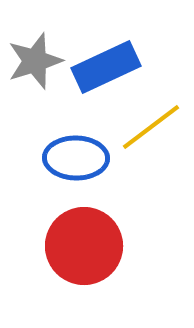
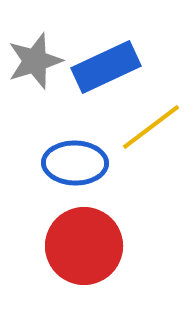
blue ellipse: moved 1 px left, 5 px down
